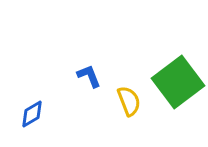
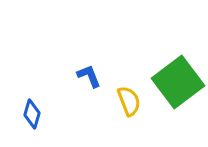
blue diamond: rotated 44 degrees counterclockwise
